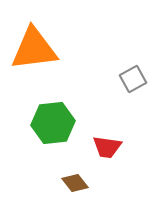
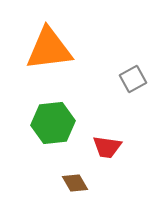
orange triangle: moved 15 px right
brown diamond: rotated 8 degrees clockwise
